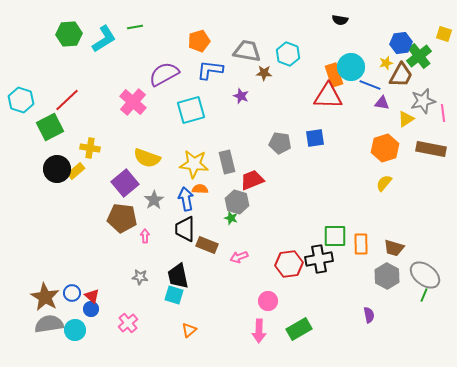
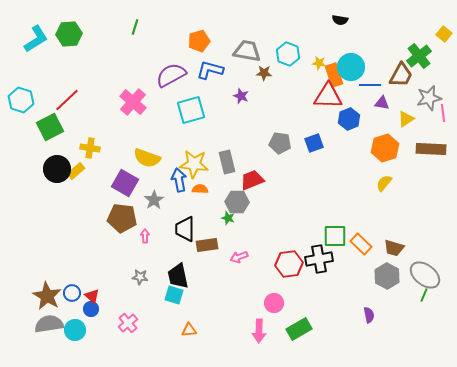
green line at (135, 27): rotated 63 degrees counterclockwise
yellow square at (444, 34): rotated 21 degrees clockwise
cyan L-shape at (104, 39): moved 68 px left
blue hexagon at (401, 43): moved 52 px left, 76 px down; rotated 15 degrees counterclockwise
yellow star at (386, 63): moved 67 px left; rotated 24 degrees clockwise
blue L-shape at (210, 70): rotated 8 degrees clockwise
purple semicircle at (164, 74): moved 7 px right, 1 px down
blue line at (370, 85): rotated 20 degrees counterclockwise
gray star at (423, 101): moved 6 px right, 3 px up
blue square at (315, 138): moved 1 px left, 5 px down; rotated 12 degrees counterclockwise
brown rectangle at (431, 149): rotated 8 degrees counterclockwise
purple square at (125, 183): rotated 20 degrees counterclockwise
blue arrow at (186, 199): moved 7 px left, 19 px up
gray hexagon at (237, 202): rotated 15 degrees counterclockwise
green star at (231, 218): moved 3 px left
orange rectangle at (361, 244): rotated 45 degrees counterclockwise
brown rectangle at (207, 245): rotated 30 degrees counterclockwise
brown star at (45, 297): moved 2 px right, 1 px up
pink circle at (268, 301): moved 6 px right, 2 px down
orange triangle at (189, 330): rotated 35 degrees clockwise
